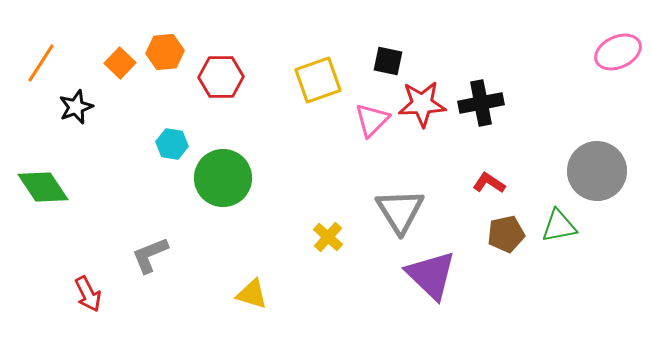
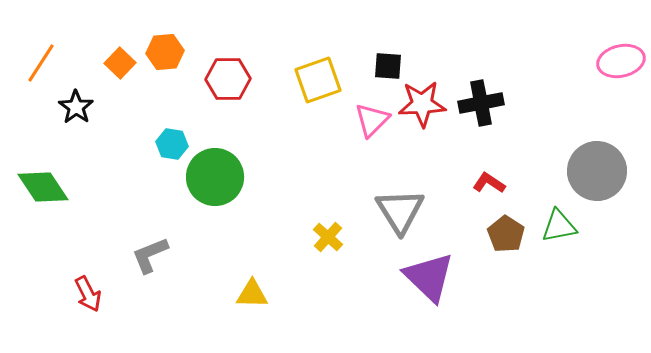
pink ellipse: moved 3 px right, 9 px down; rotated 12 degrees clockwise
black square: moved 5 px down; rotated 8 degrees counterclockwise
red hexagon: moved 7 px right, 2 px down
black star: rotated 16 degrees counterclockwise
green circle: moved 8 px left, 1 px up
brown pentagon: rotated 27 degrees counterclockwise
purple triangle: moved 2 px left, 2 px down
yellow triangle: rotated 16 degrees counterclockwise
